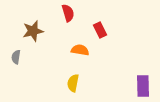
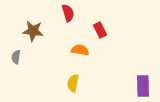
brown star: rotated 20 degrees clockwise
